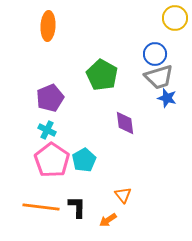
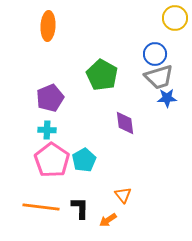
blue star: rotated 18 degrees counterclockwise
cyan cross: rotated 24 degrees counterclockwise
black L-shape: moved 3 px right, 1 px down
